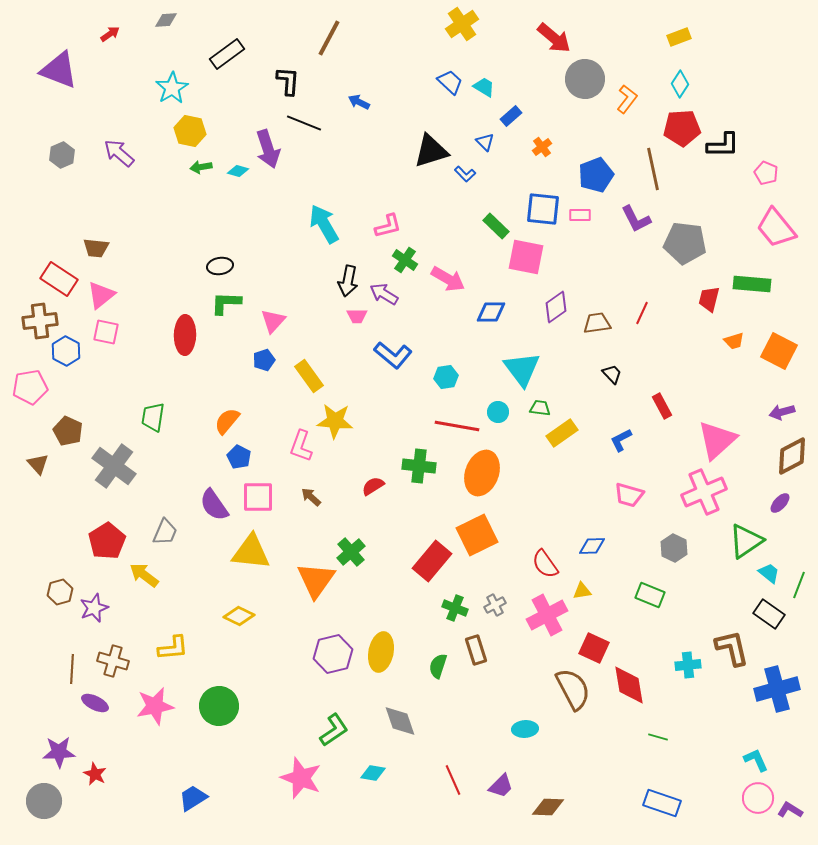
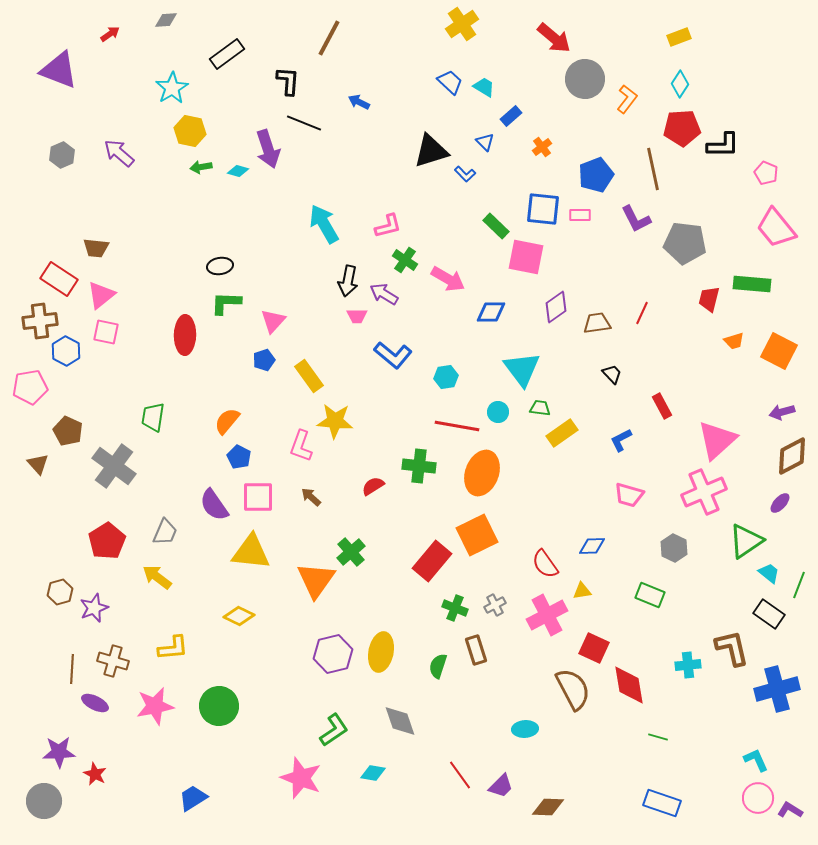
yellow arrow at (144, 575): moved 13 px right, 2 px down
red line at (453, 780): moved 7 px right, 5 px up; rotated 12 degrees counterclockwise
